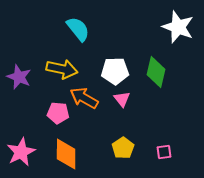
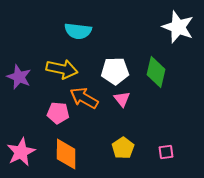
cyan semicircle: moved 2 px down; rotated 136 degrees clockwise
pink square: moved 2 px right
